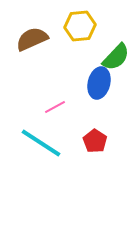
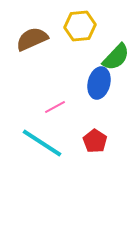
cyan line: moved 1 px right
